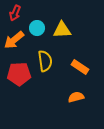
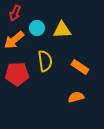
red pentagon: moved 2 px left
